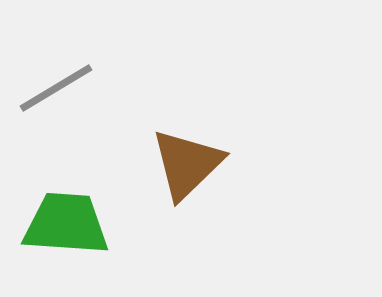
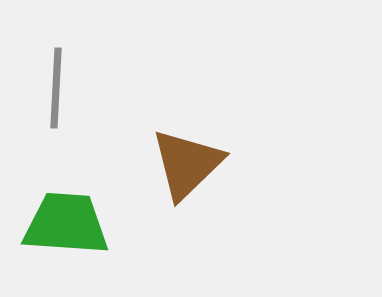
gray line: rotated 56 degrees counterclockwise
